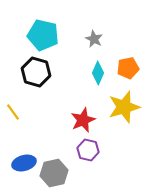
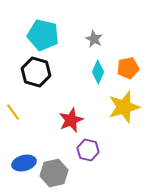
cyan diamond: moved 1 px up
red star: moved 12 px left
